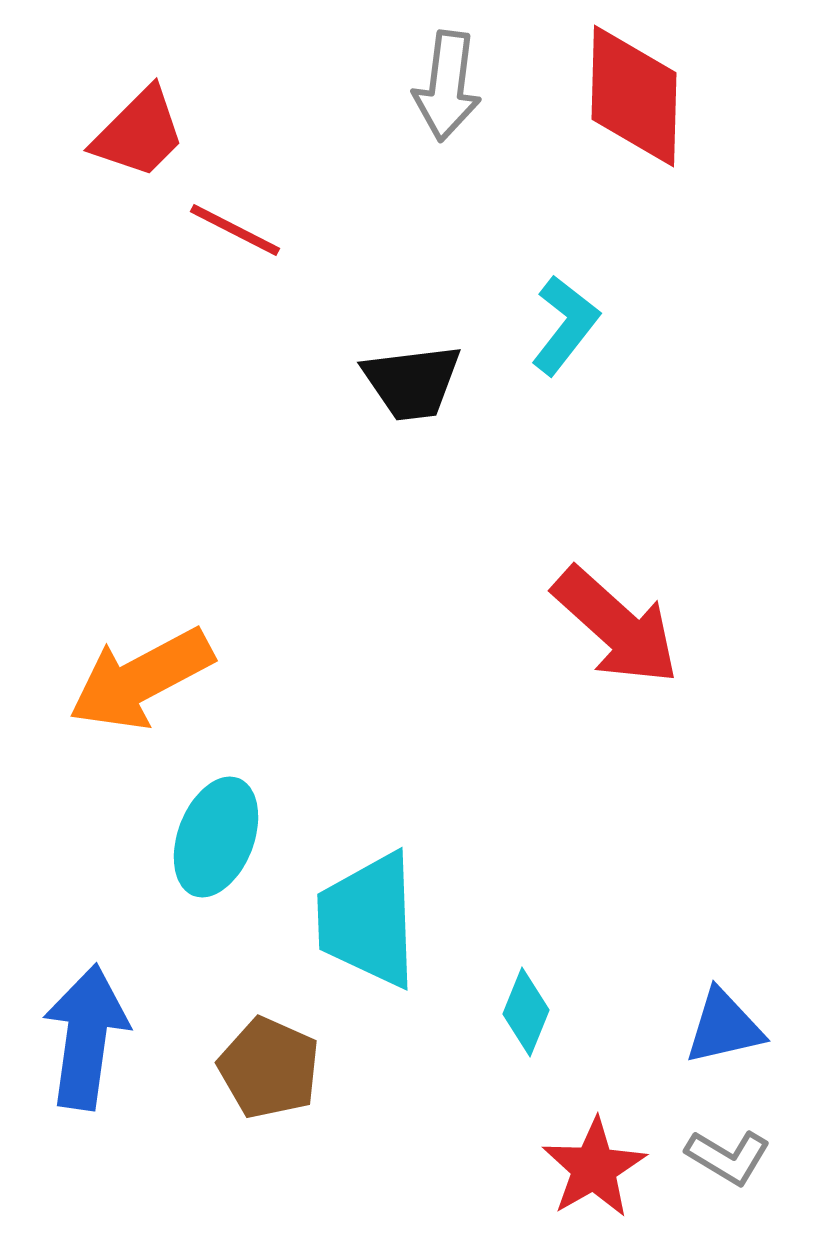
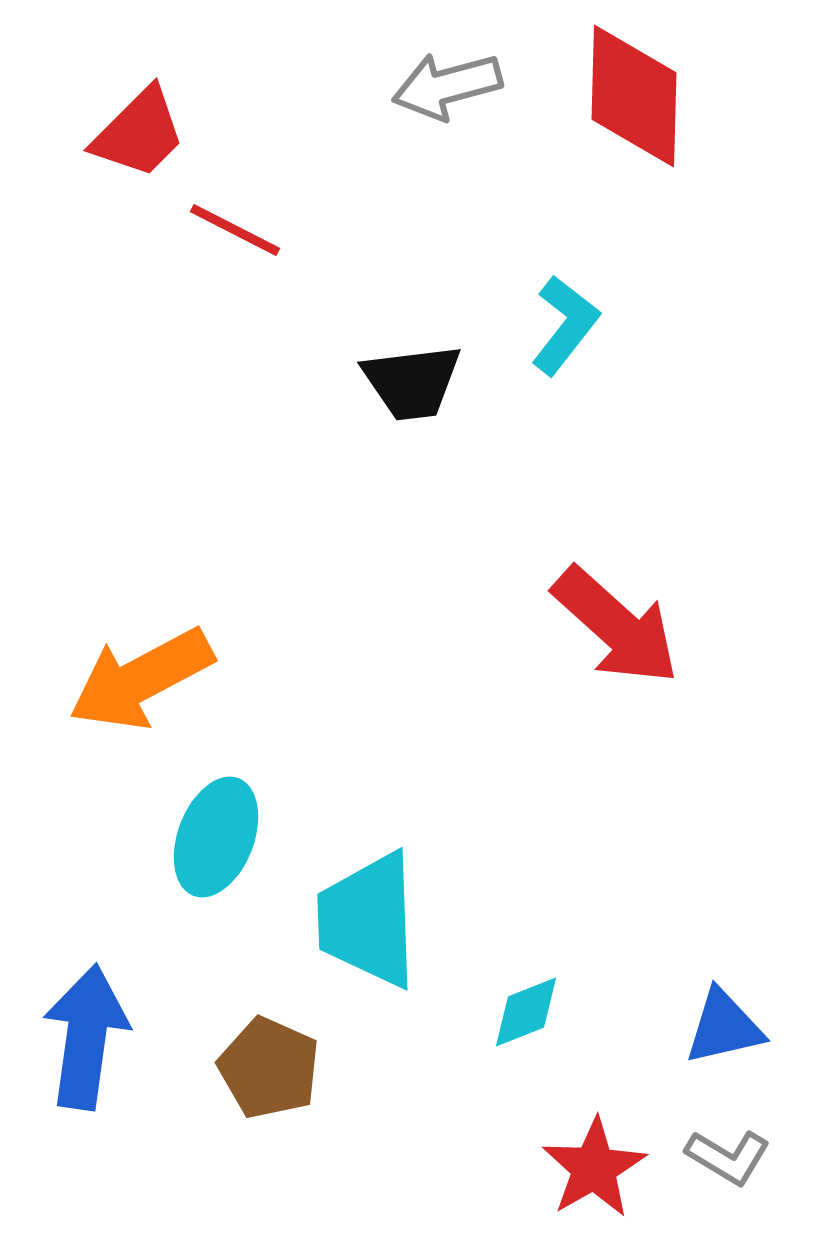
gray arrow: rotated 68 degrees clockwise
cyan diamond: rotated 46 degrees clockwise
